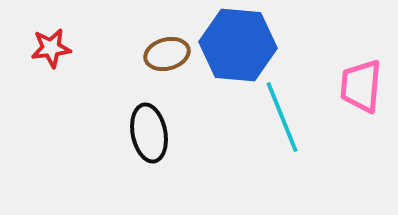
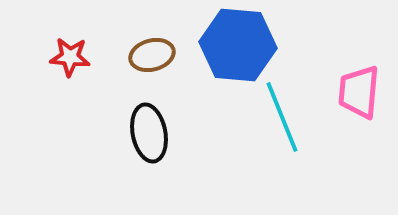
red star: moved 19 px right, 9 px down; rotated 12 degrees clockwise
brown ellipse: moved 15 px left, 1 px down
pink trapezoid: moved 2 px left, 6 px down
